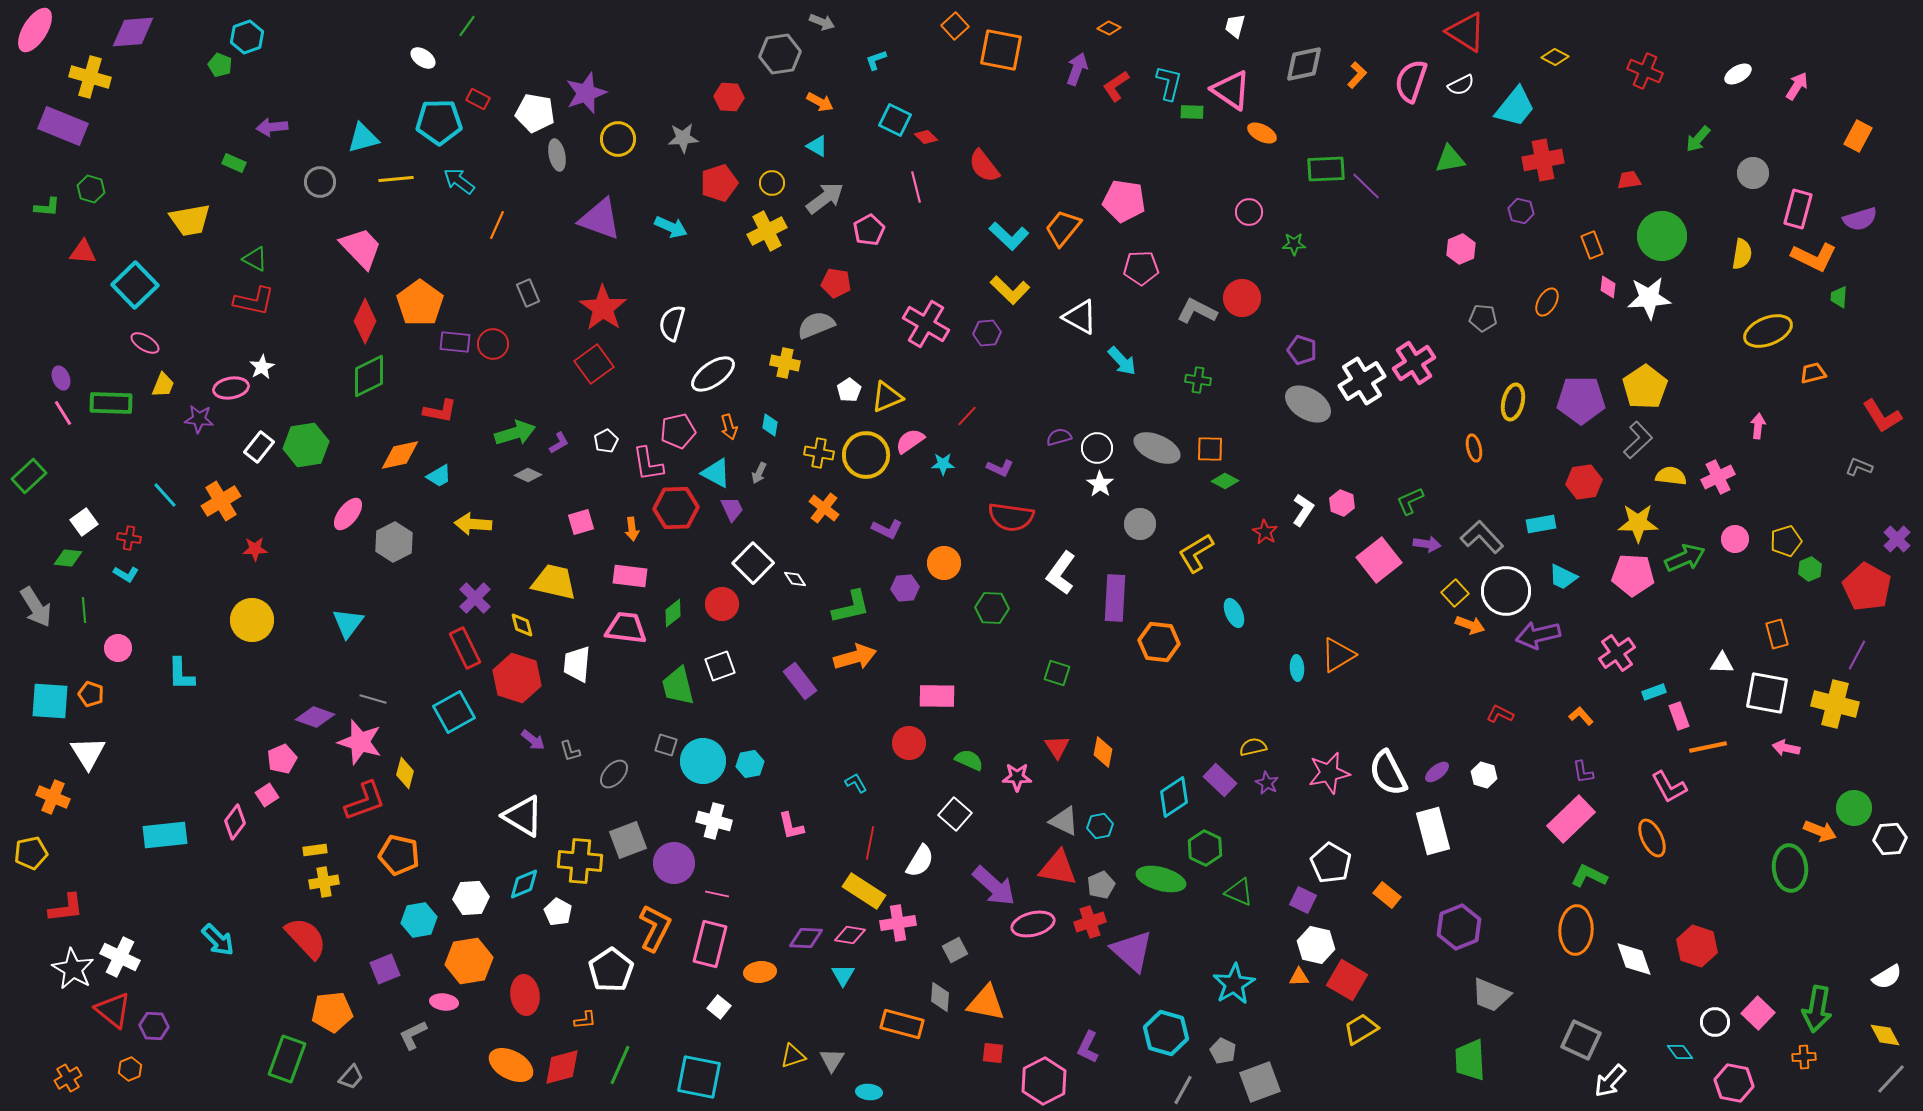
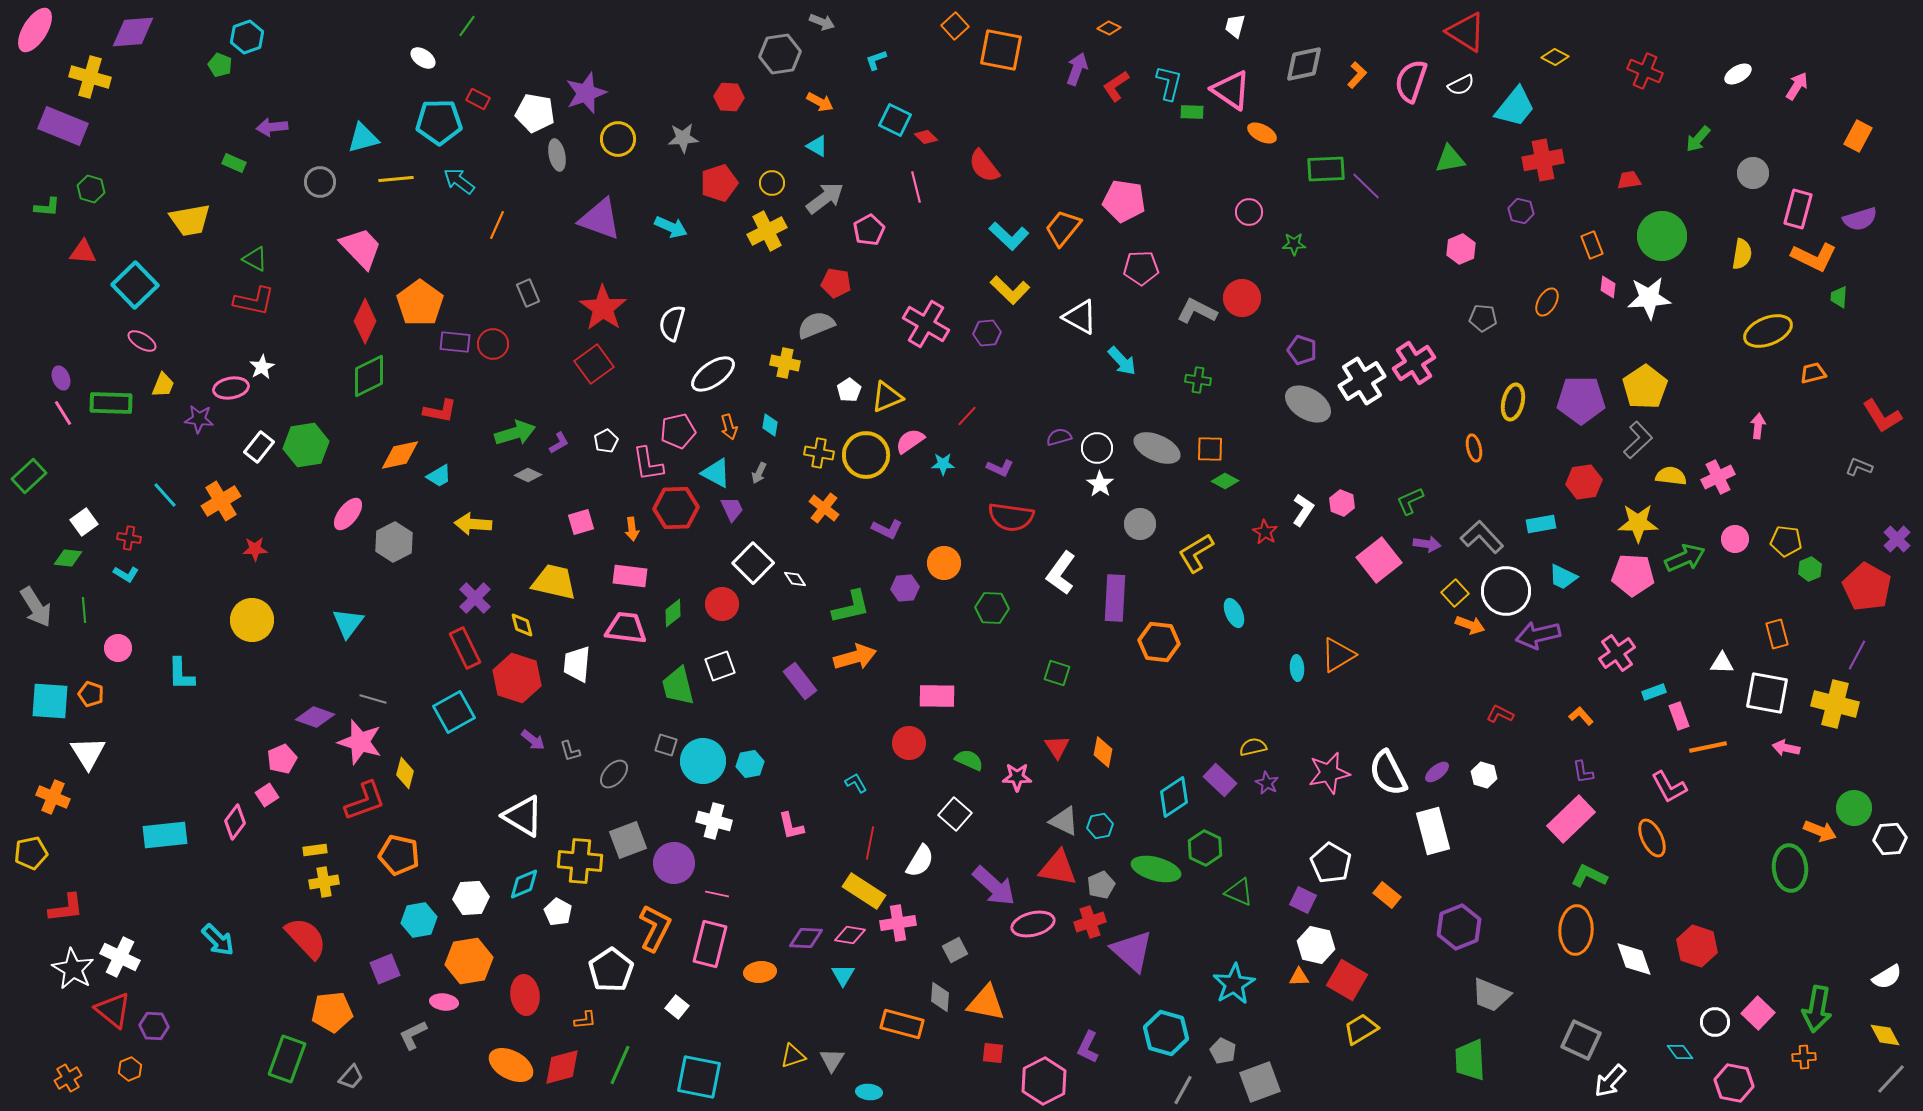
pink ellipse at (145, 343): moved 3 px left, 2 px up
yellow pentagon at (1786, 541): rotated 24 degrees clockwise
green ellipse at (1161, 879): moved 5 px left, 10 px up
white square at (719, 1007): moved 42 px left
